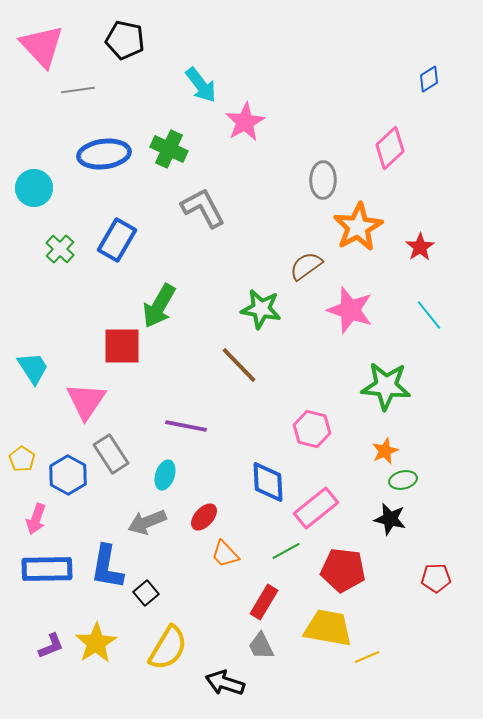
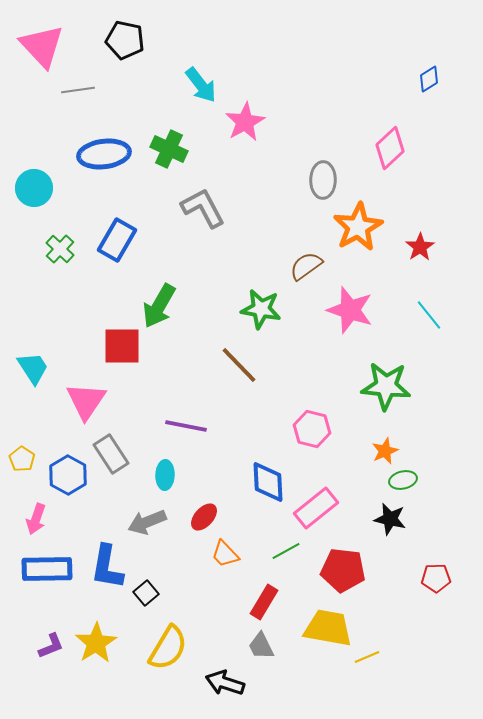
cyan ellipse at (165, 475): rotated 16 degrees counterclockwise
